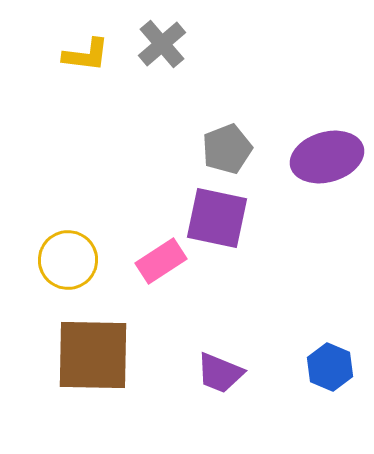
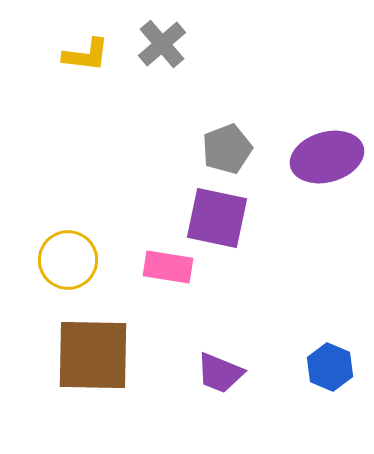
pink rectangle: moved 7 px right, 6 px down; rotated 42 degrees clockwise
